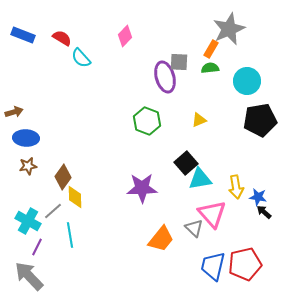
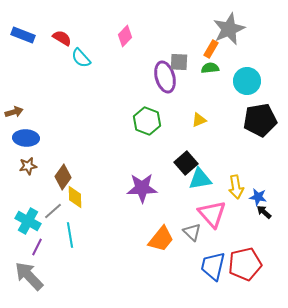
gray triangle: moved 2 px left, 4 px down
